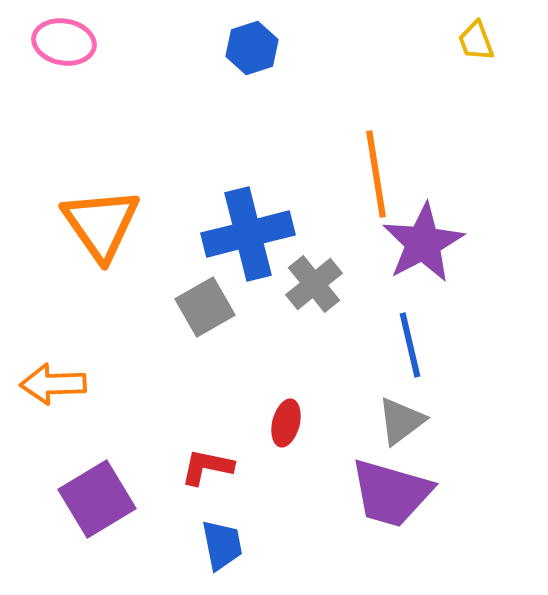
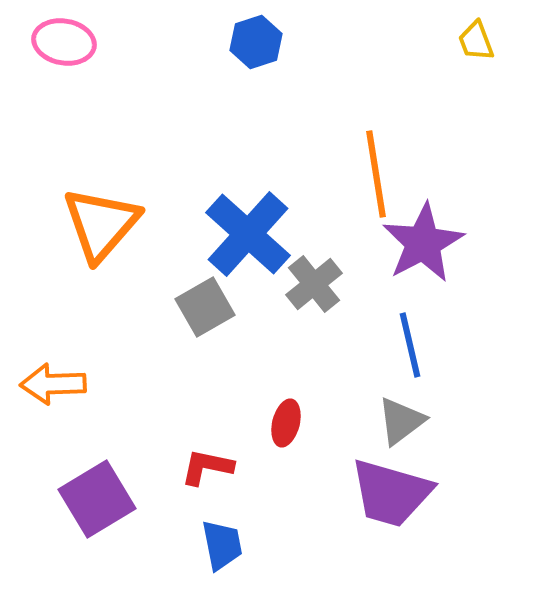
blue hexagon: moved 4 px right, 6 px up
orange triangle: rotated 16 degrees clockwise
blue cross: rotated 34 degrees counterclockwise
